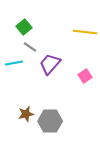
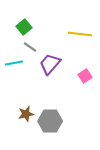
yellow line: moved 5 px left, 2 px down
